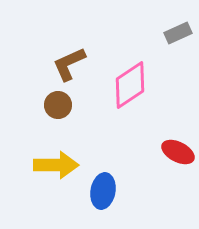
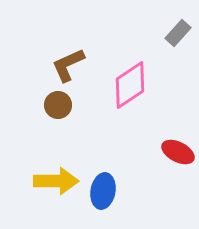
gray rectangle: rotated 24 degrees counterclockwise
brown L-shape: moved 1 px left, 1 px down
yellow arrow: moved 16 px down
